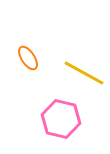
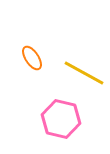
orange ellipse: moved 4 px right
